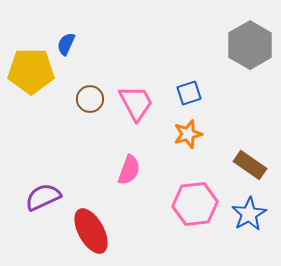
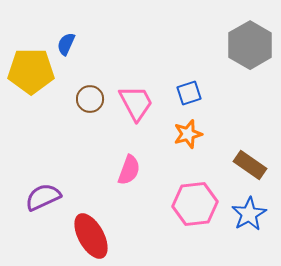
red ellipse: moved 5 px down
